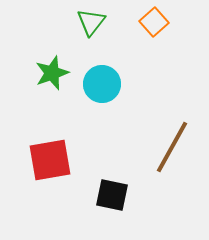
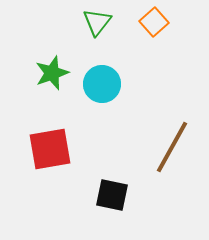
green triangle: moved 6 px right
red square: moved 11 px up
